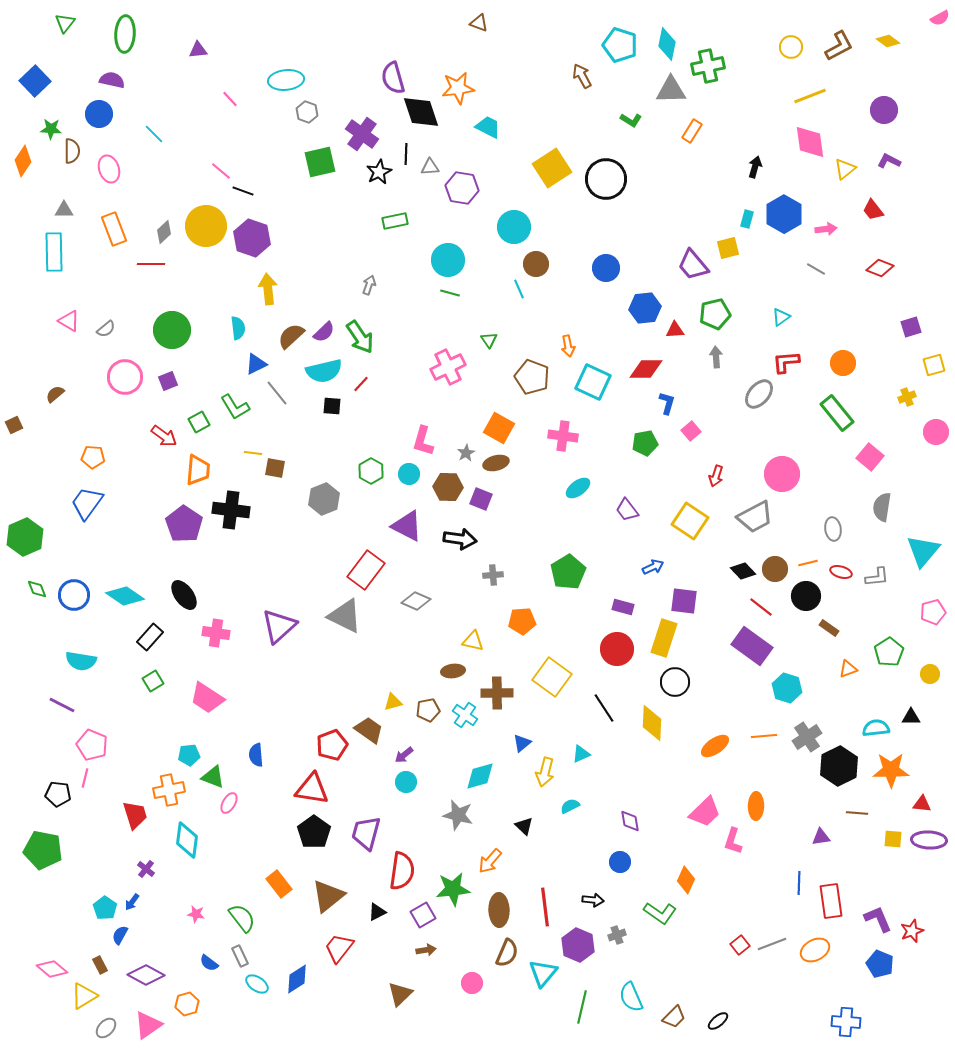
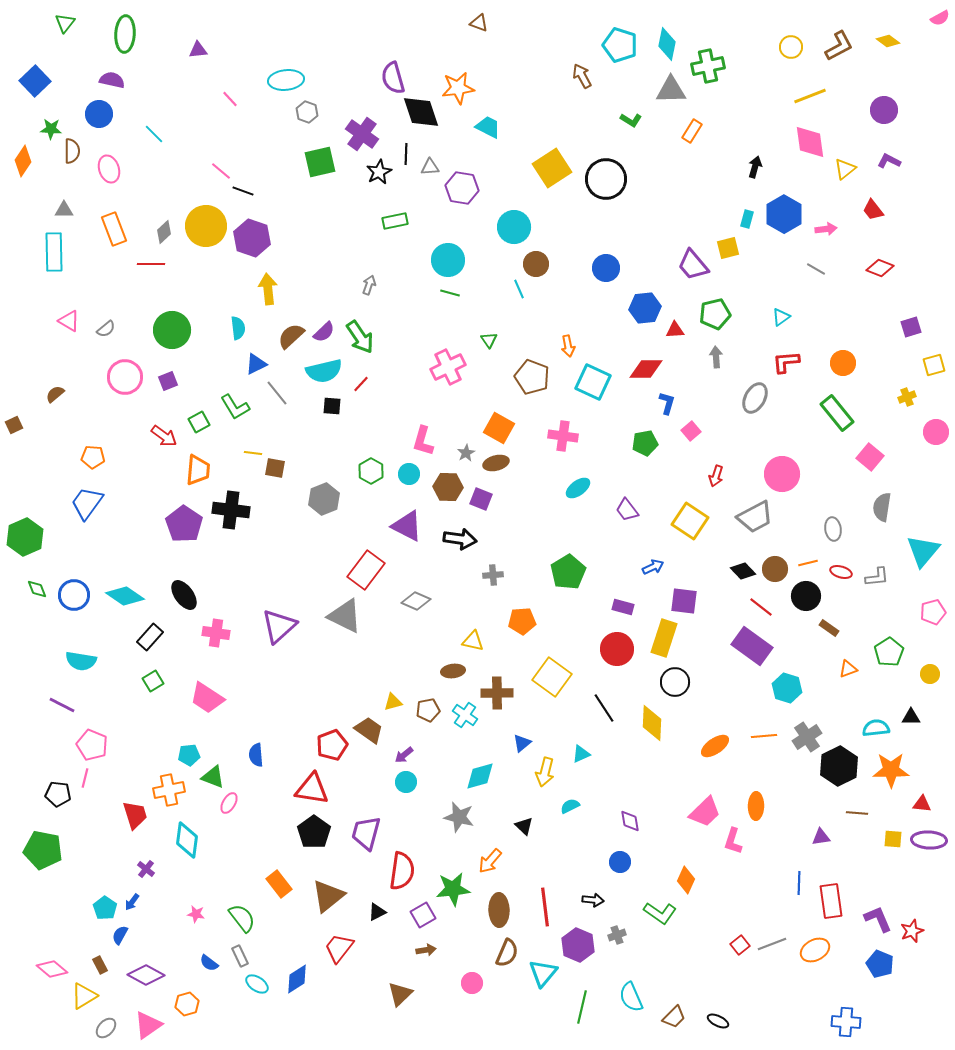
gray ellipse at (759, 394): moved 4 px left, 4 px down; rotated 12 degrees counterclockwise
gray star at (458, 815): moved 1 px right, 2 px down
black ellipse at (718, 1021): rotated 65 degrees clockwise
